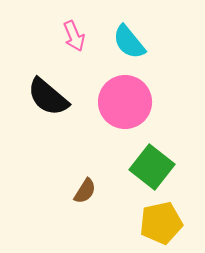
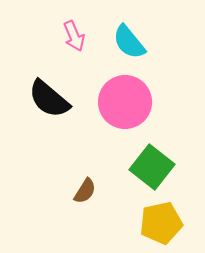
black semicircle: moved 1 px right, 2 px down
